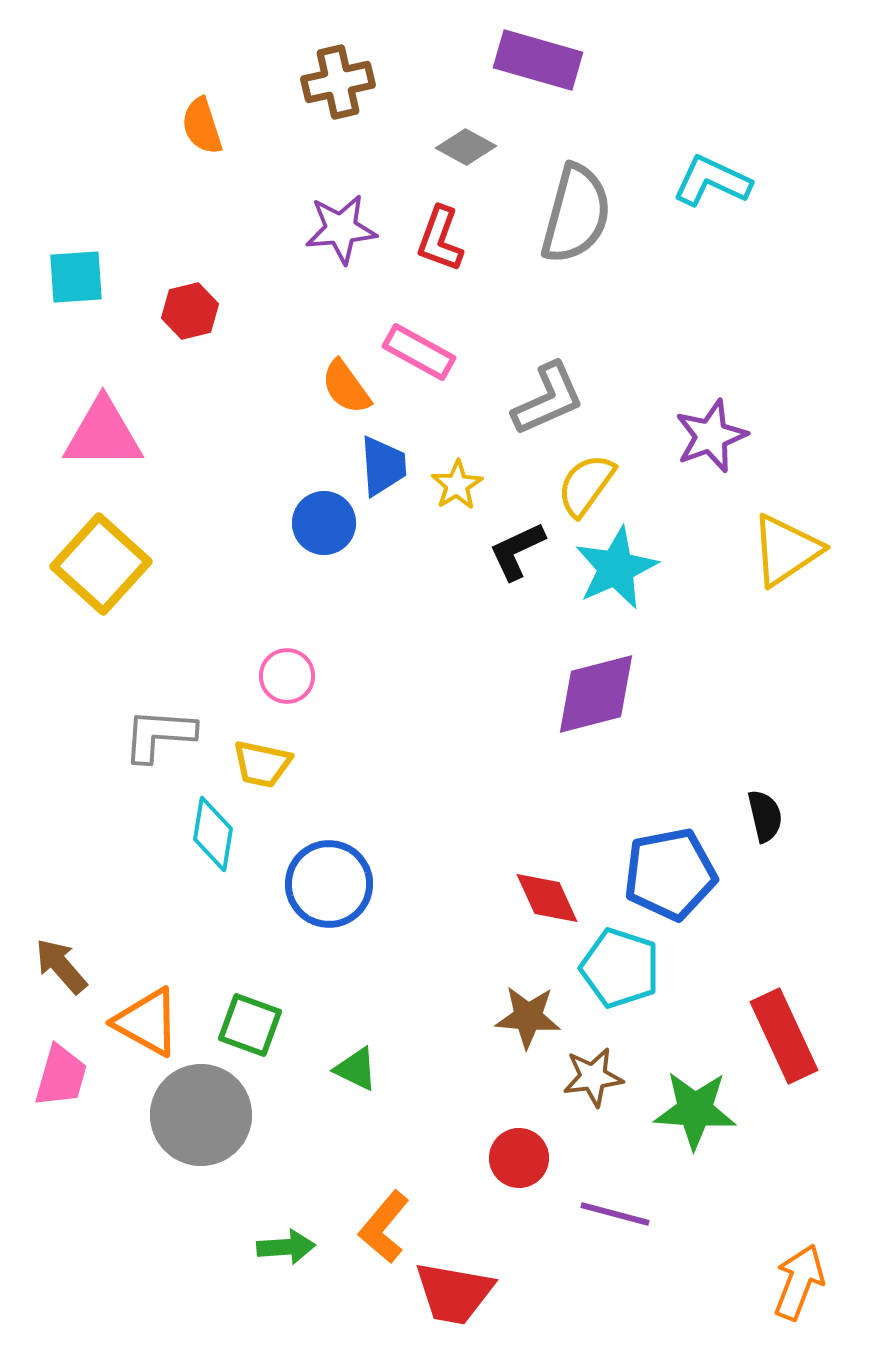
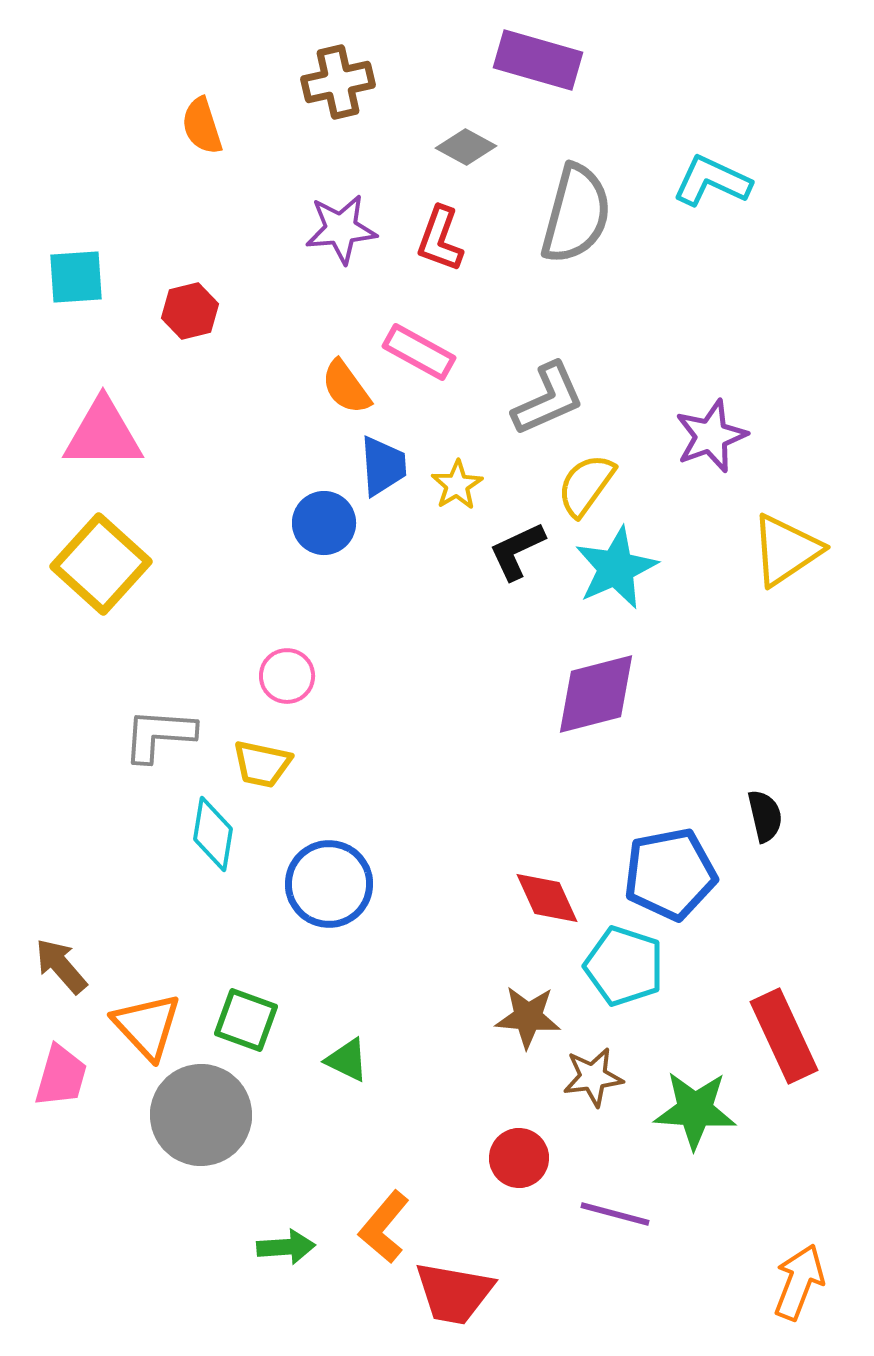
cyan pentagon at (620, 968): moved 4 px right, 2 px up
orange triangle at (147, 1022): moved 4 px down; rotated 18 degrees clockwise
green square at (250, 1025): moved 4 px left, 5 px up
green triangle at (356, 1069): moved 9 px left, 9 px up
